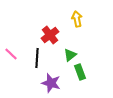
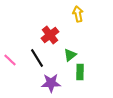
yellow arrow: moved 1 px right, 5 px up
pink line: moved 1 px left, 6 px down
black line: rotated 36 degrees counterclockwise
green rectangle: rotated 21 degrees clockwise
purple star: rotated 18 degrees counterclockwise
